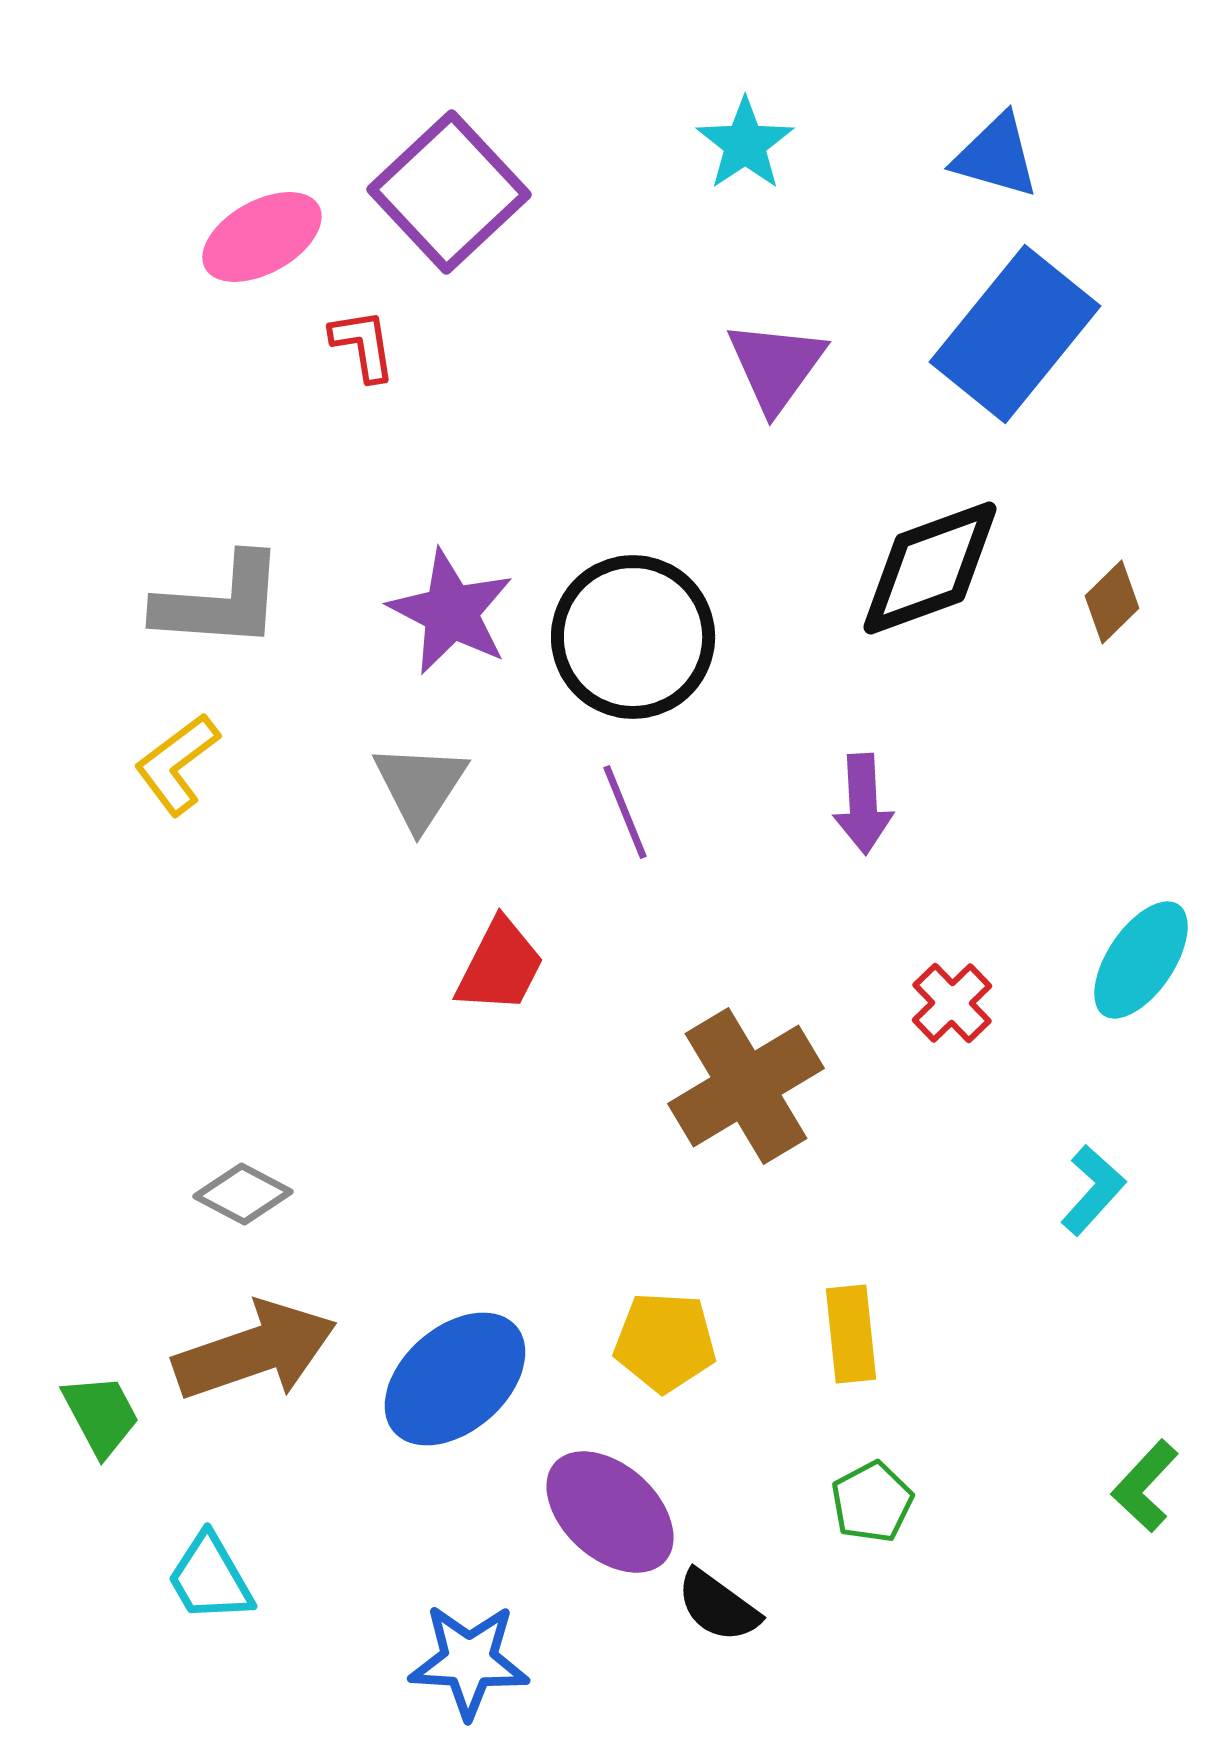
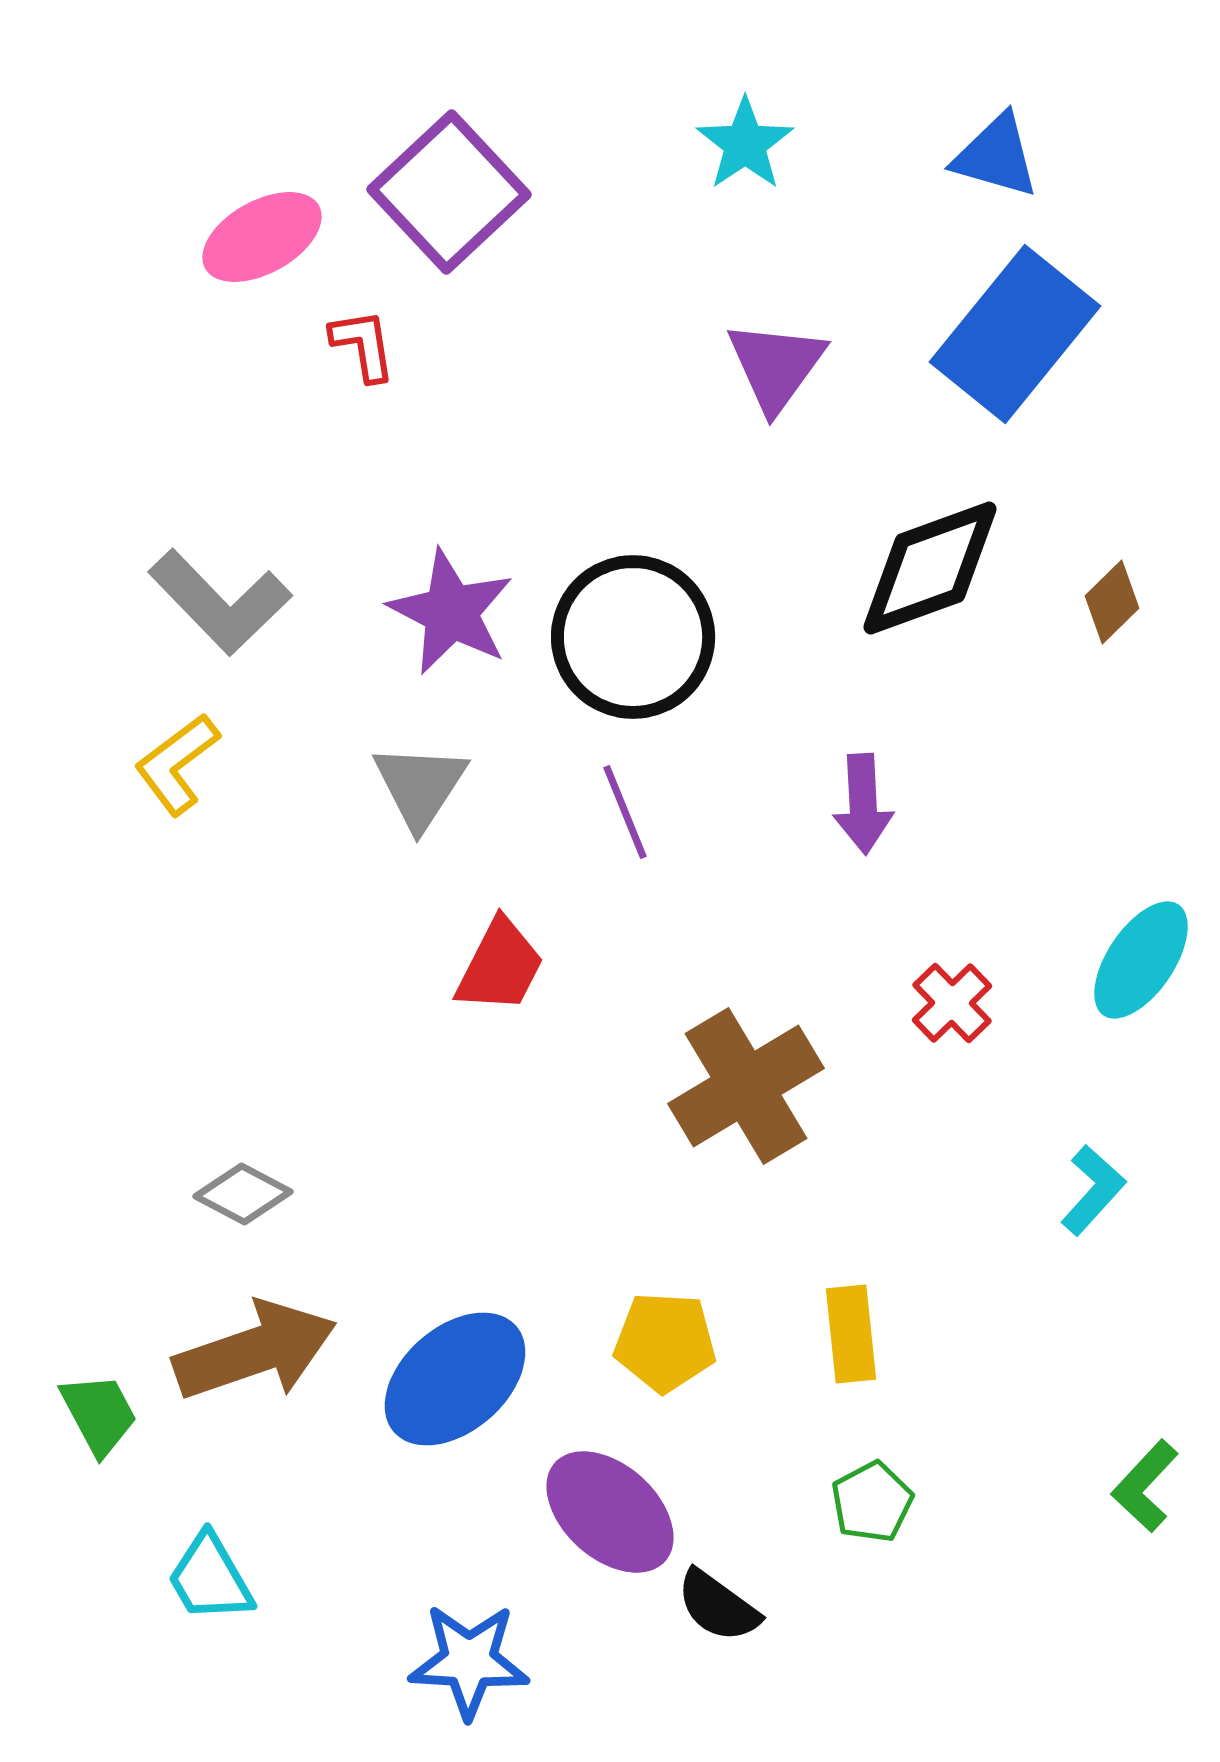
gray L-shape: rotated 42 degrees clockwise
green trapezoid: moved 2 px left, 1 px up
